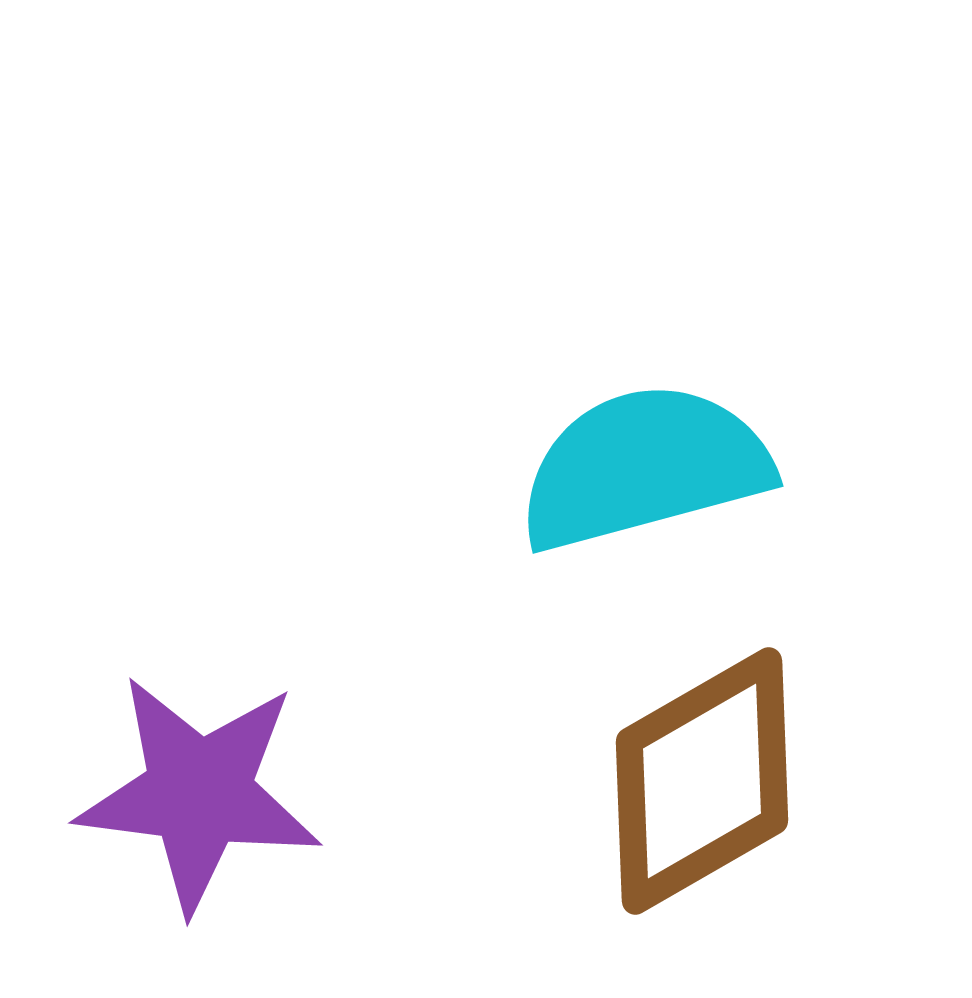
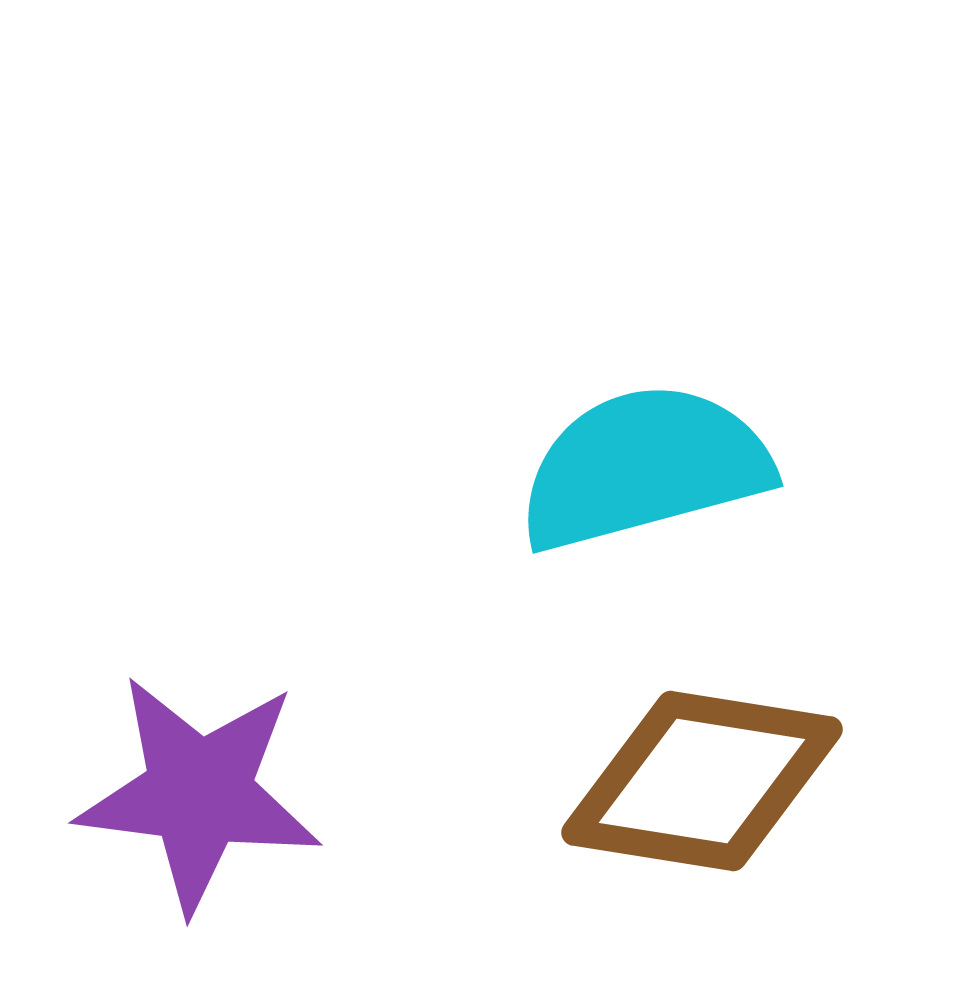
brown diamond: rotated 39 degrees clockwise
